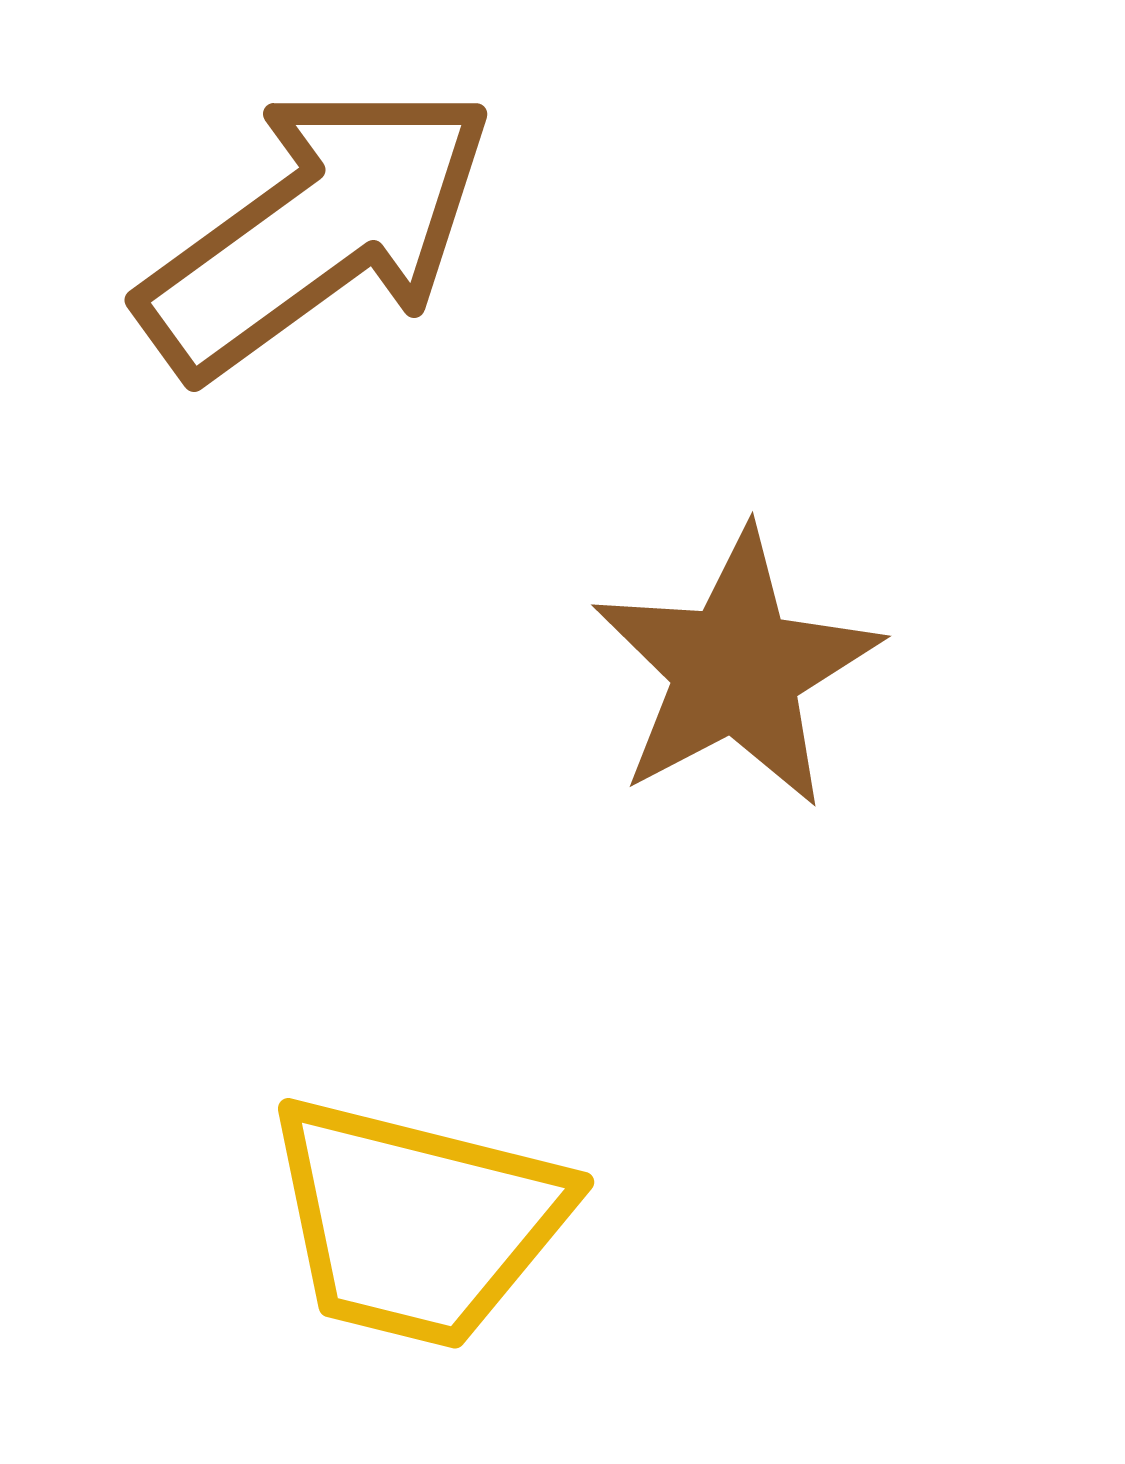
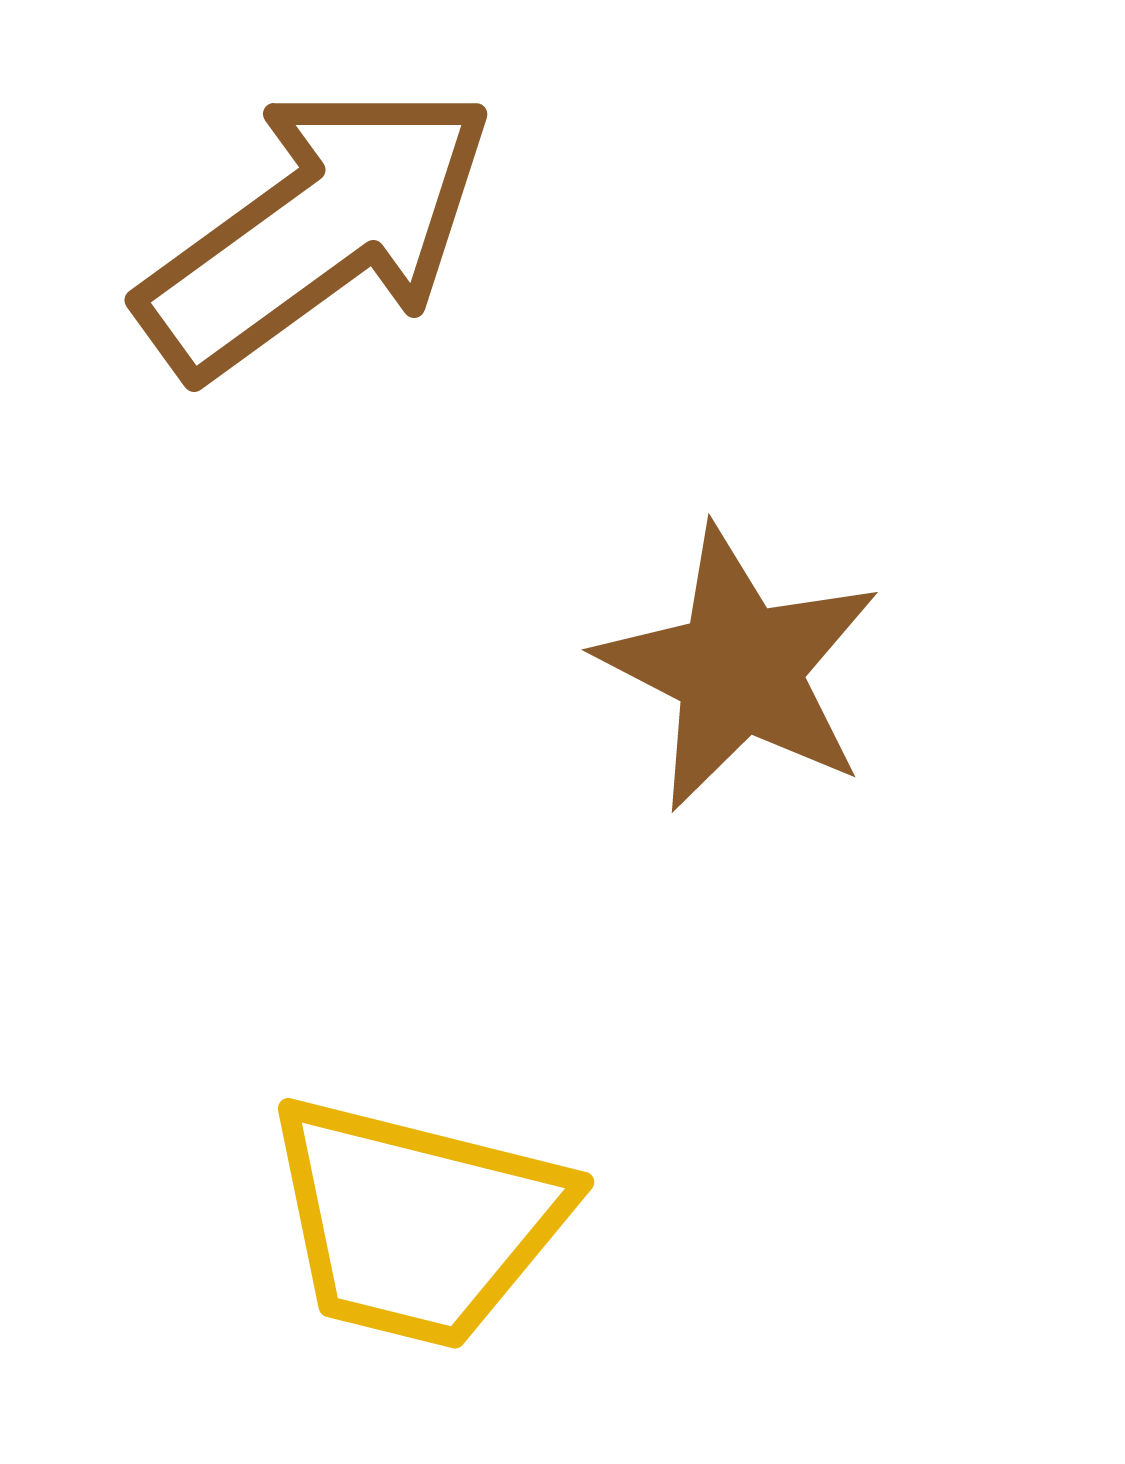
brown star: moved 3 px right; rotated 17 degrees counterclockwise
